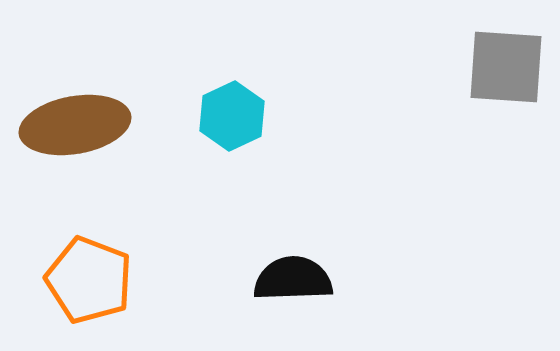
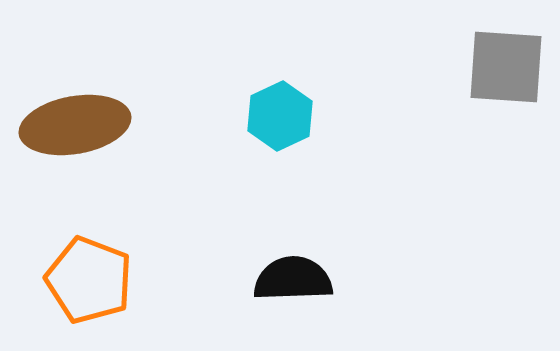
cyan hexagon: moved 48 px right
